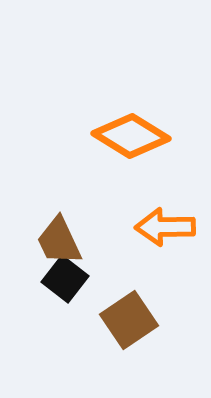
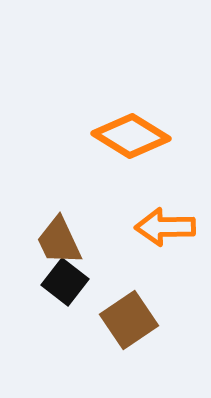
black square: moved 3 px down
